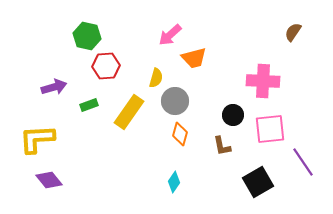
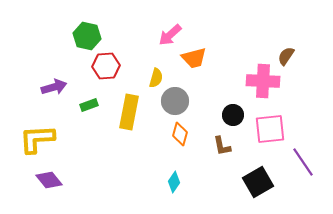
brown semicircle: moved 7 px left, 24 px down
yellow rectangle: rotated 24 degrees counterclockwise
